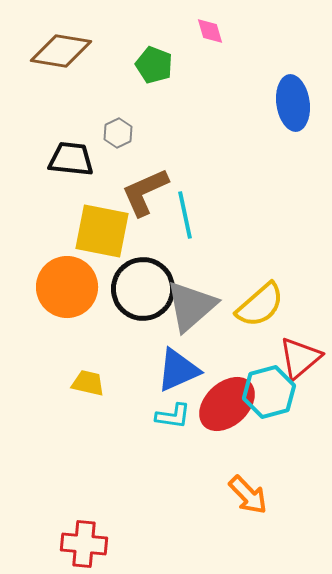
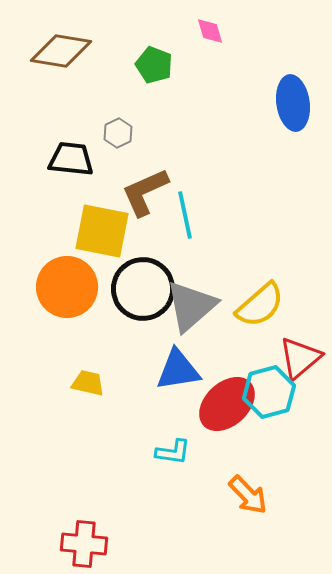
blue triangle: rotated 15 degrees clockwise
cyan L-shape: moved 36 px down
